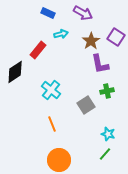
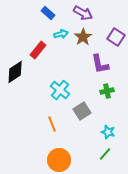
blue rectangle: rotated 16 degrees clockwise
brown star: moved 8 px left, 4 px up
cyan cross: moved 9 px right
gray square: moved 4 px left, 6 px down
cyan star: moved 2 px up
